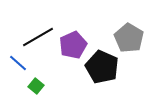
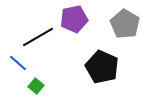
gray pentagon: moved 4 px left, 14 px up
purple pentagon: moved 1 px right, 26 px up; rotated 12 degrees clockwise
